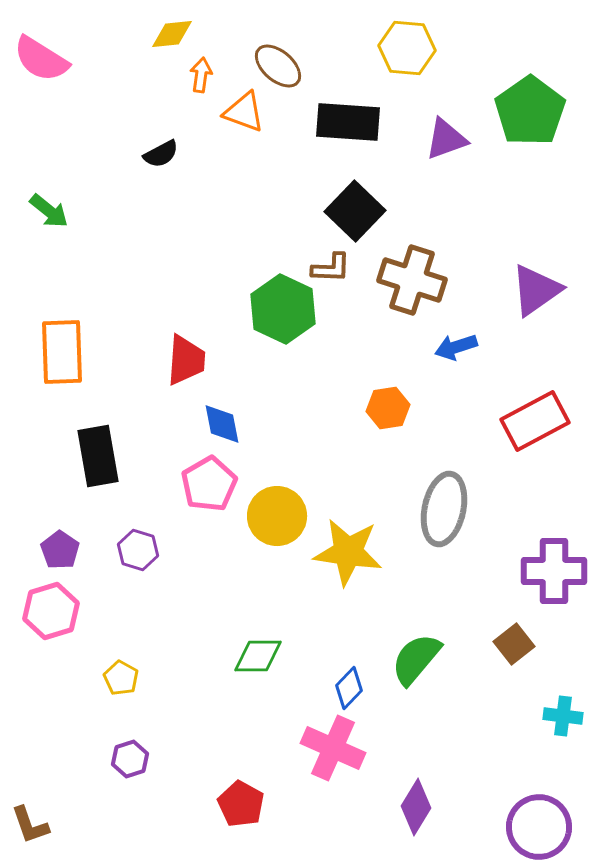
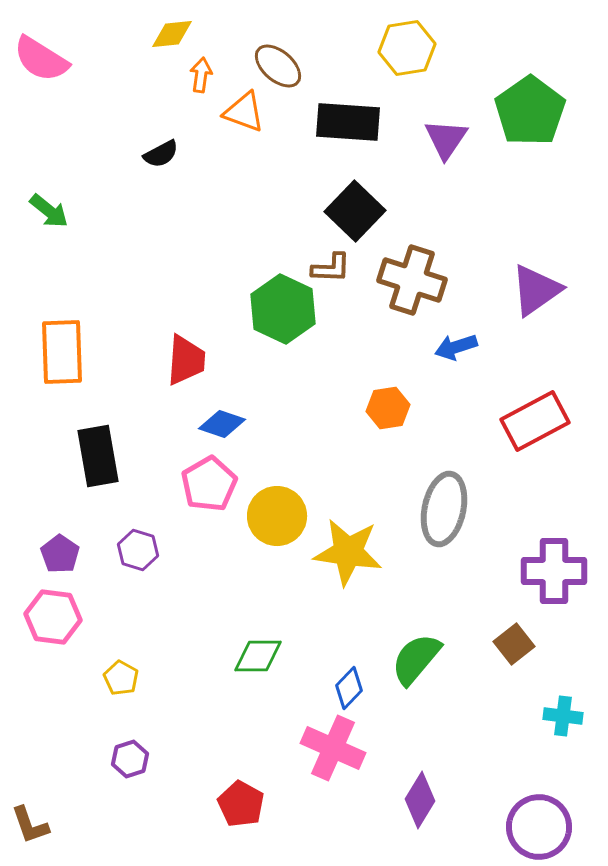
yellow hexagon at (407, 48): rotated 14 degrees counterclockwise
purple triangle at (446, 139): rotated 36 degrees counterclockwise
blue diamond at (222, 424): rotated 60 degrees counterclockwise
purple pentagon at (60, 550): moved 4 px down
pink hexagon at (51, 611): moved 2 px right, 6 px down; rotated 24 degrees clockwise
purple diamond at (416, 807): moved 4 px right, 7 px up
